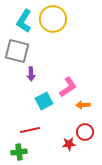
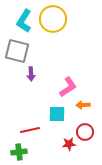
cyan square: moved 13 px right, 13 px down; rotated 30 degrees clockwise
